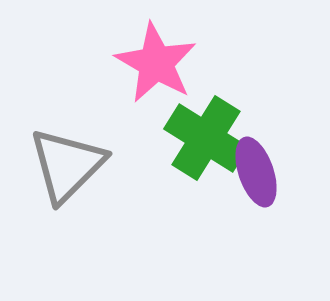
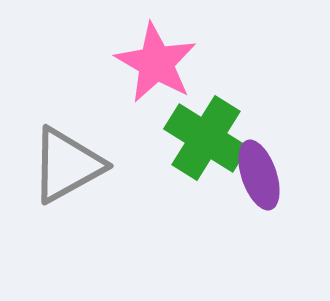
gray triangle: rotated 16 degrees clockwise
purple ellipse: moved 3 px right, 3 px down
